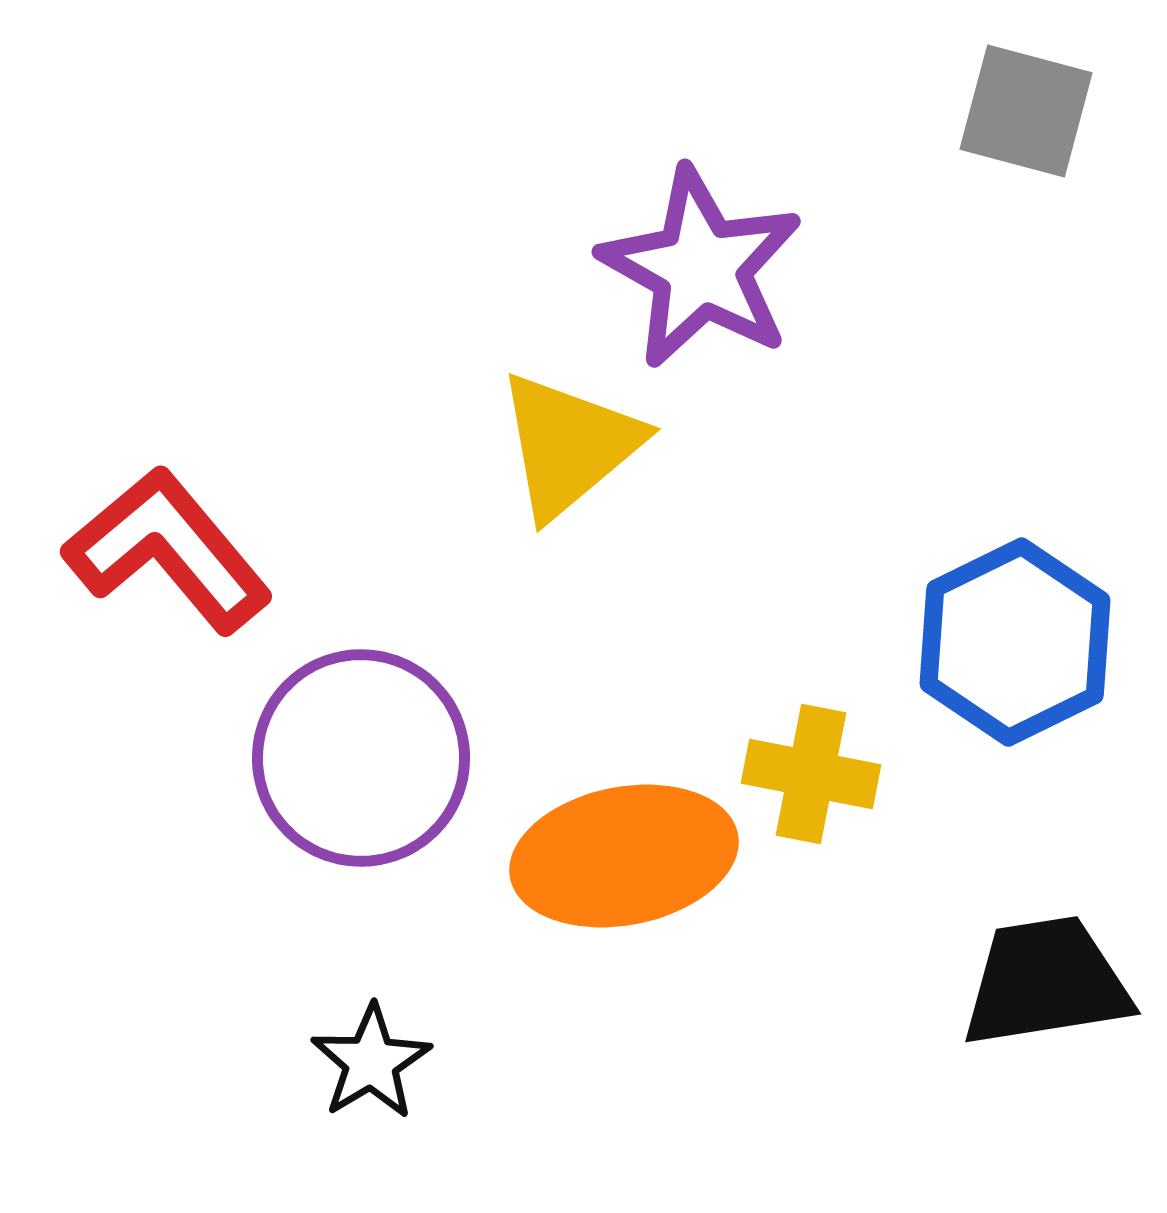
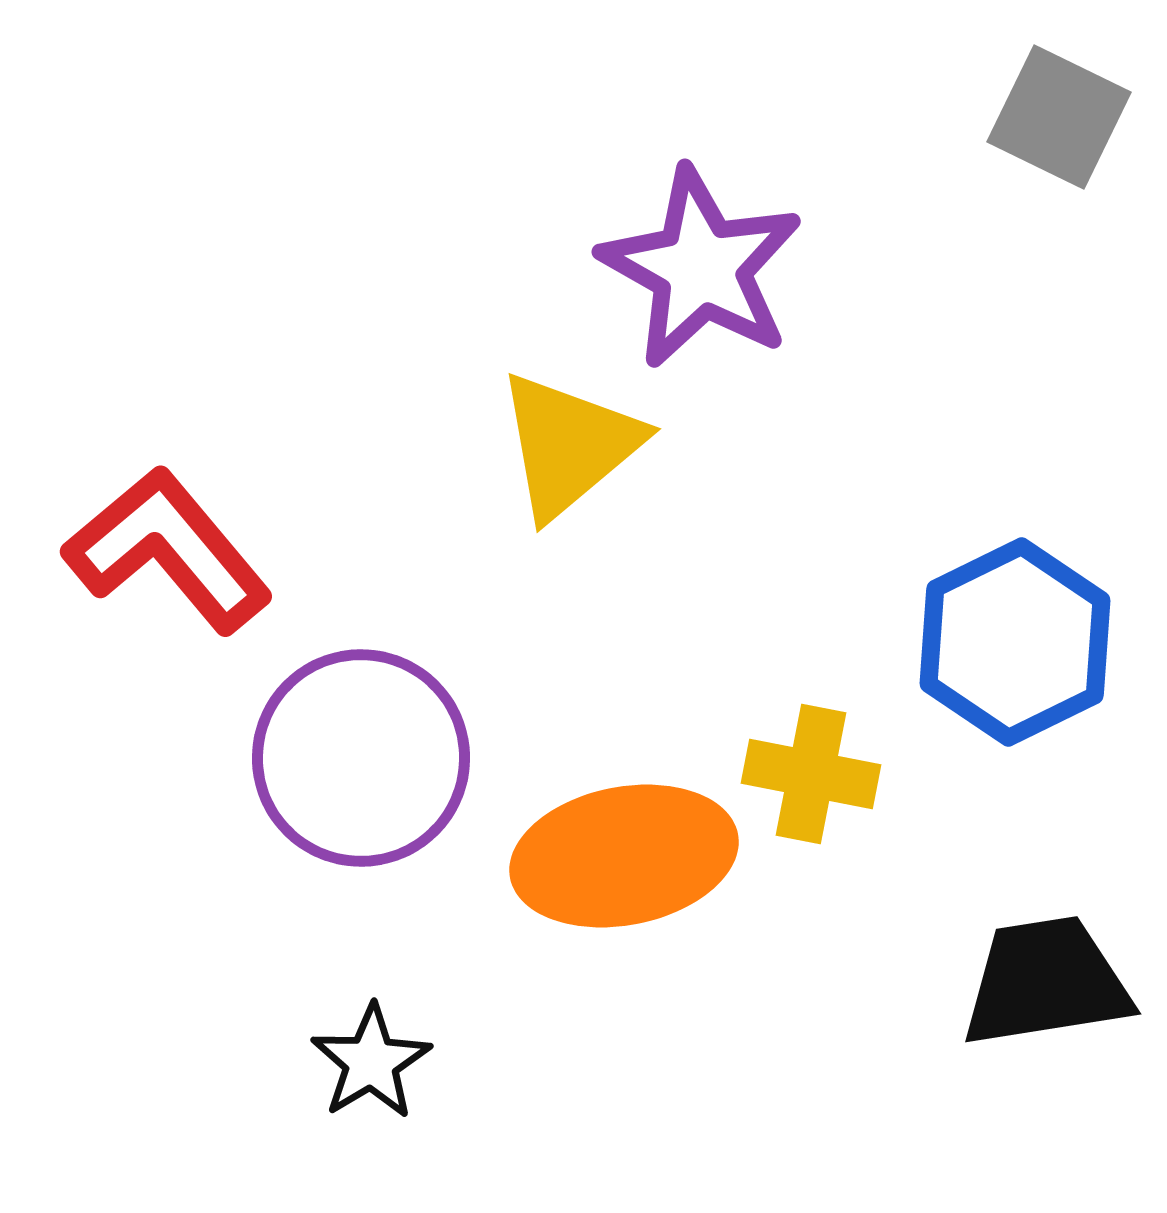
gray square: moved 33 px right, 6 px down; rotated 11 degrees clockwise
